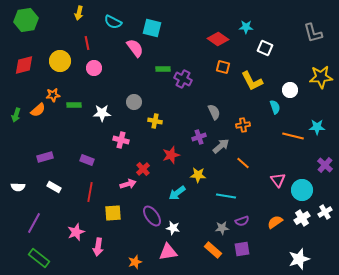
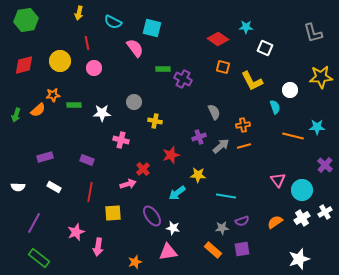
orange line at (243, 163): moved 1 px right, 17 px up; rotated 56 degrees counterclockwise
